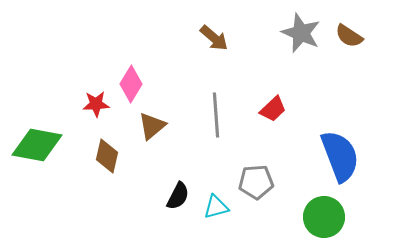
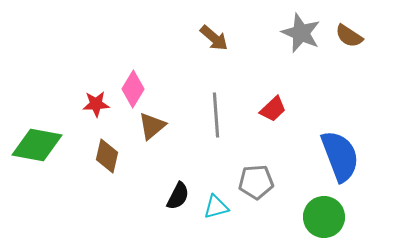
pink diamond: moved 2 px right, 5 px down
